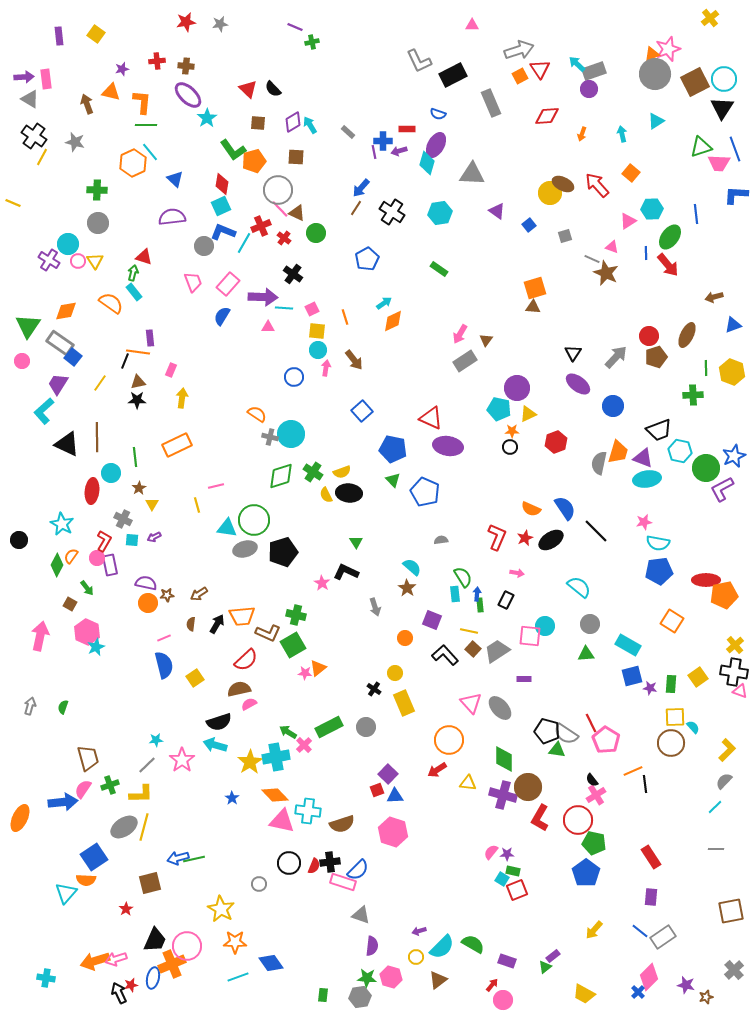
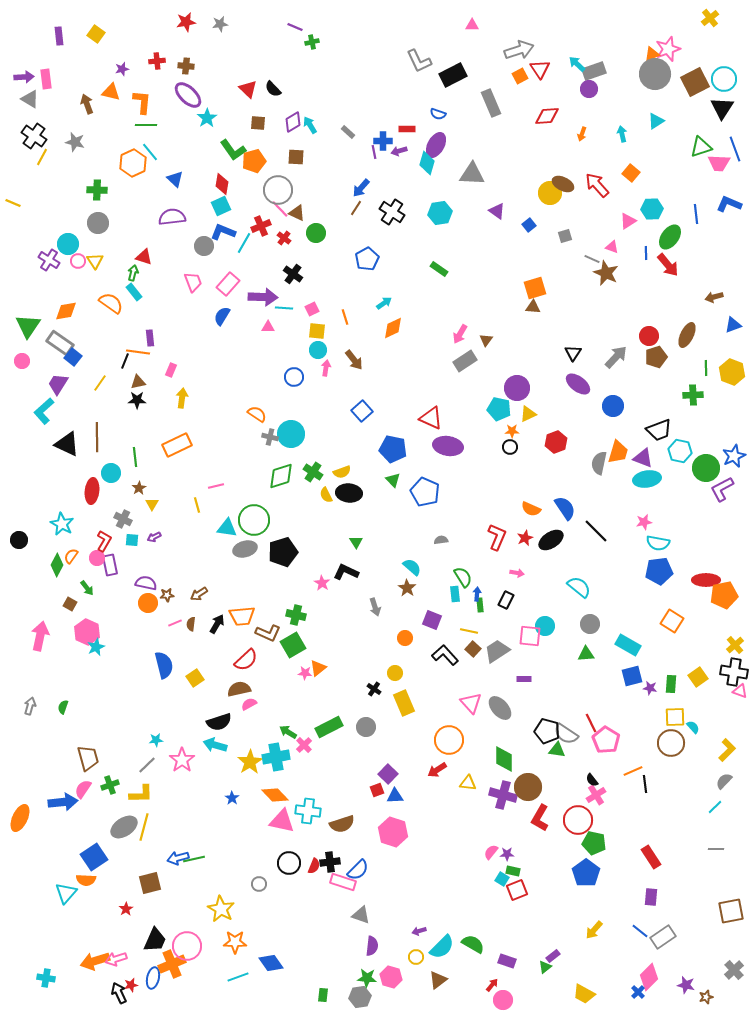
blue L-shape at (736, 195): moved 7 px left, 9 px down; rotated 20 degrees clockwise
orange diamond at (393, 321): moved 7 px down
pink line at (164, 638): moved 11 px right, 15 px up
